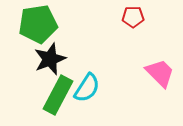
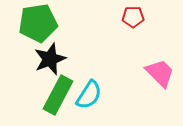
green pentagon: moved 1 px up
cyan semicircle: moved 2 px right, 7 px down
